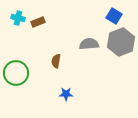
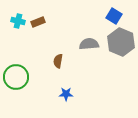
cyan cross: moved 3 px down
gray hexagon: rotated 16 degrees counterclockwise
brown semicircle: moved 2 px right
green circle: moved 4 px down
